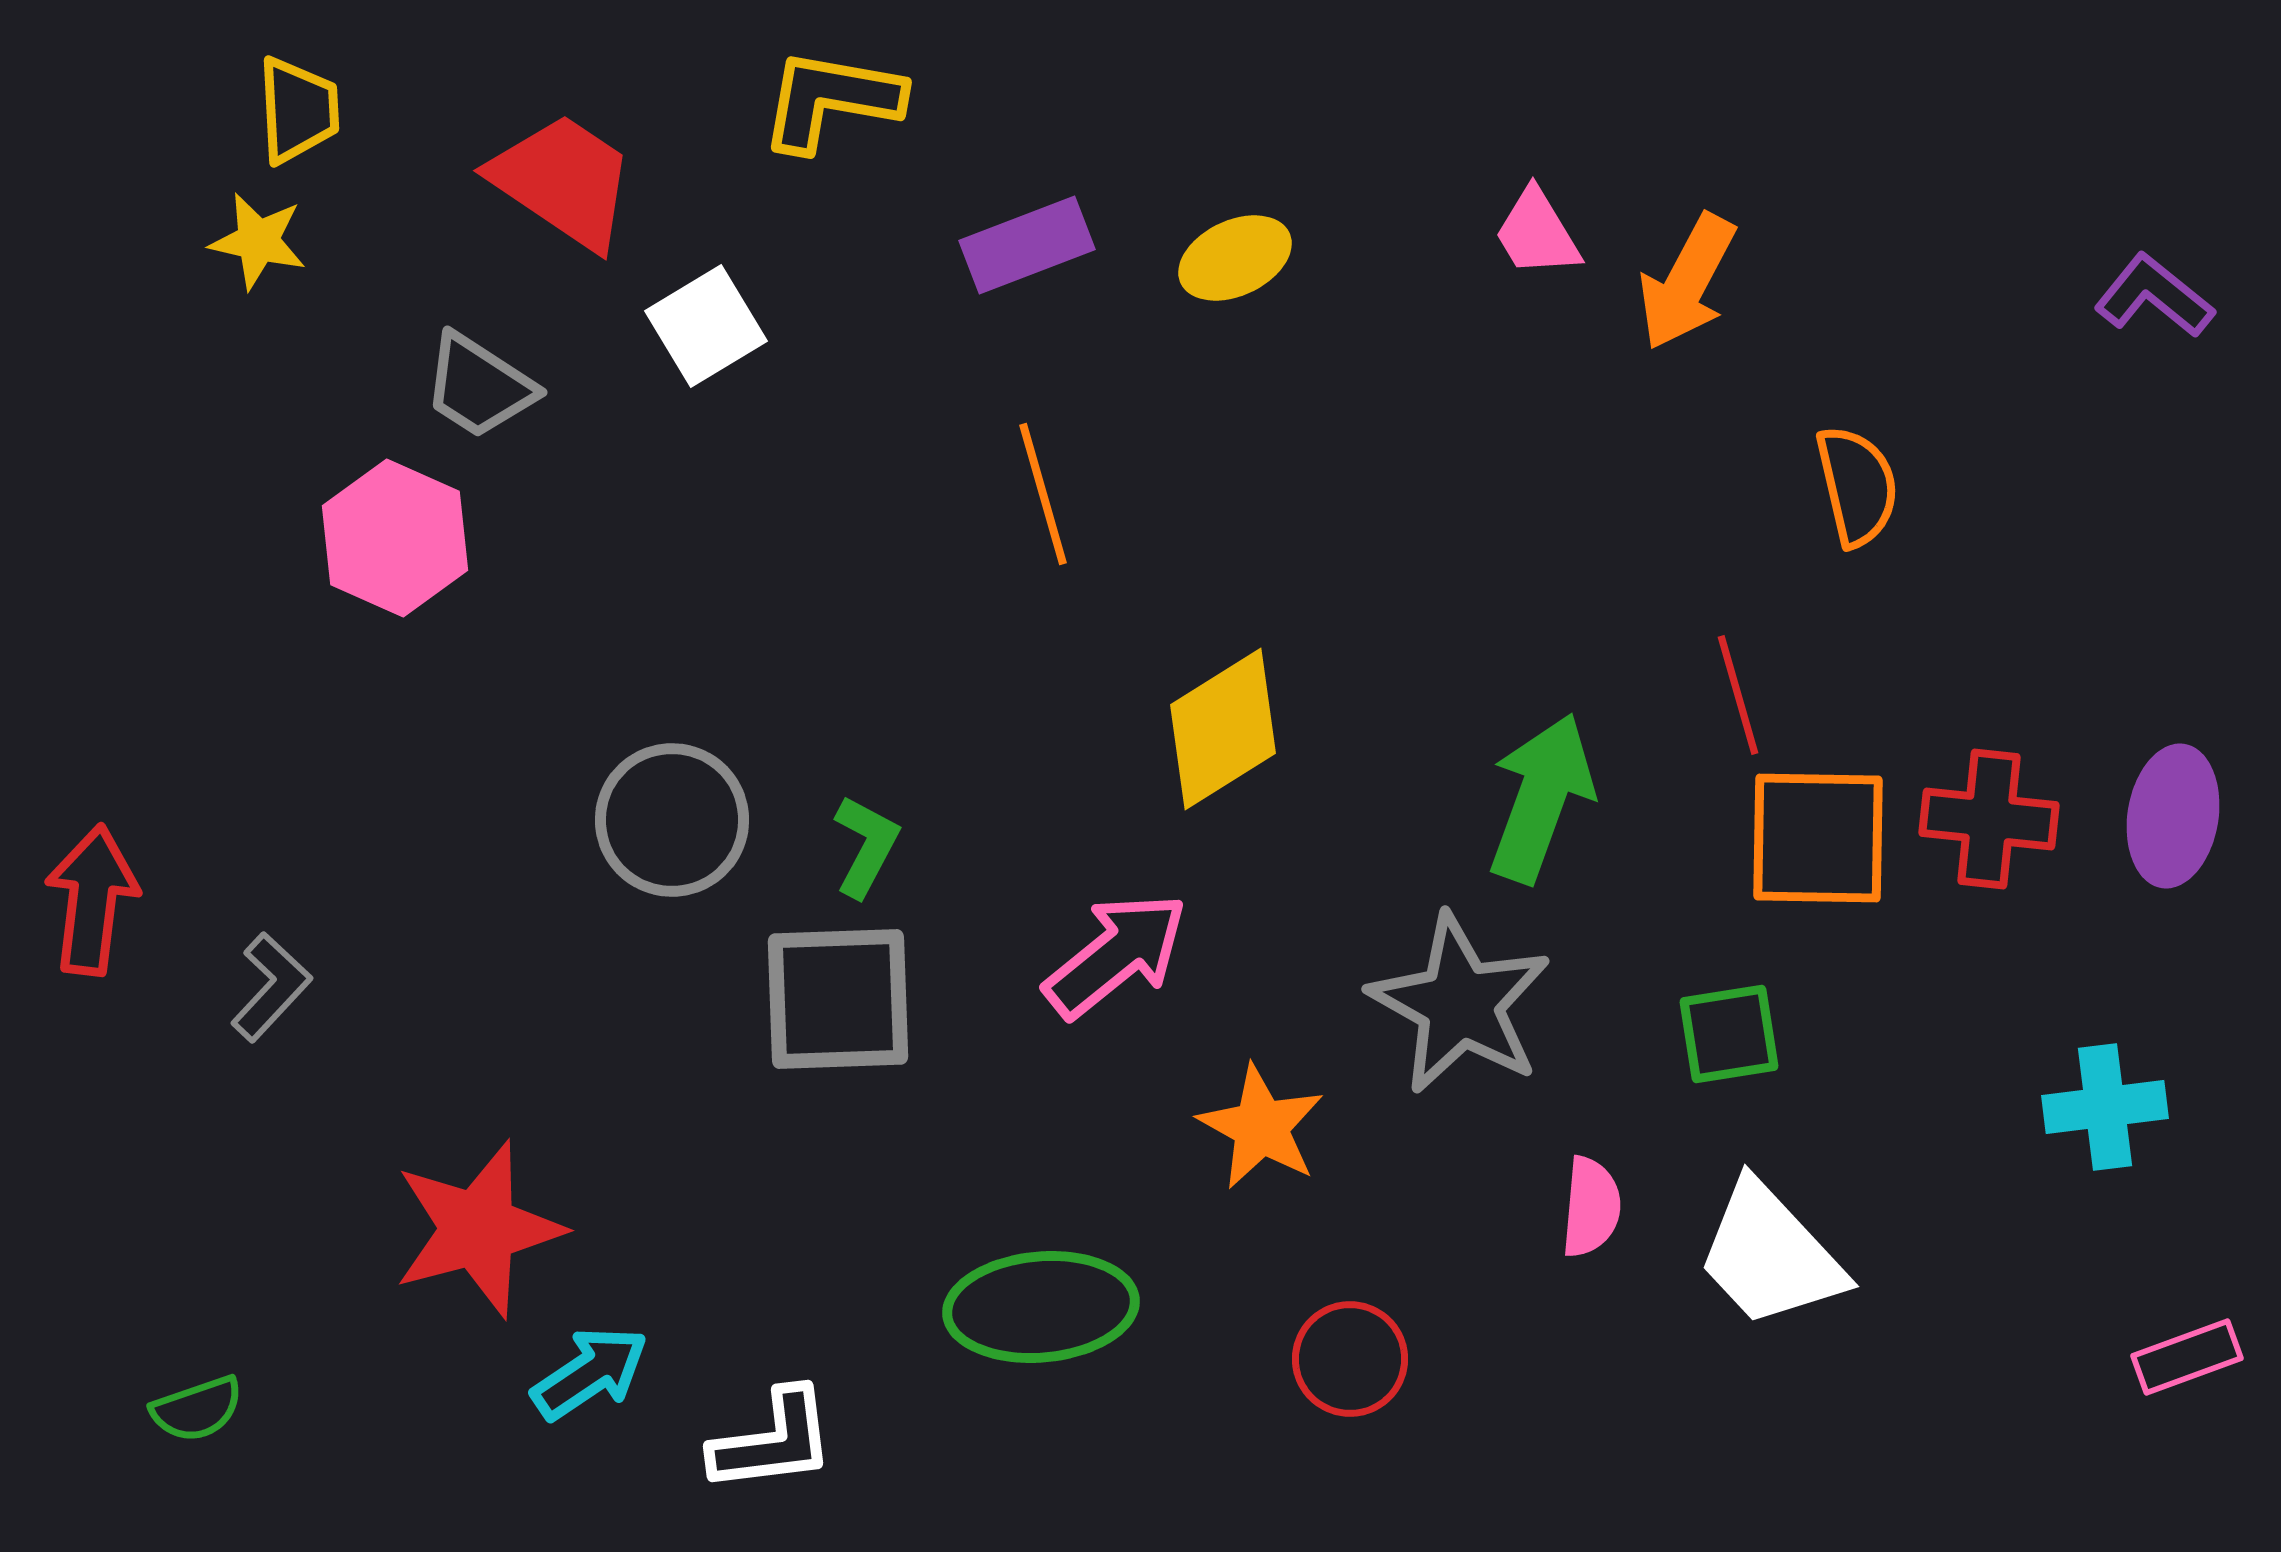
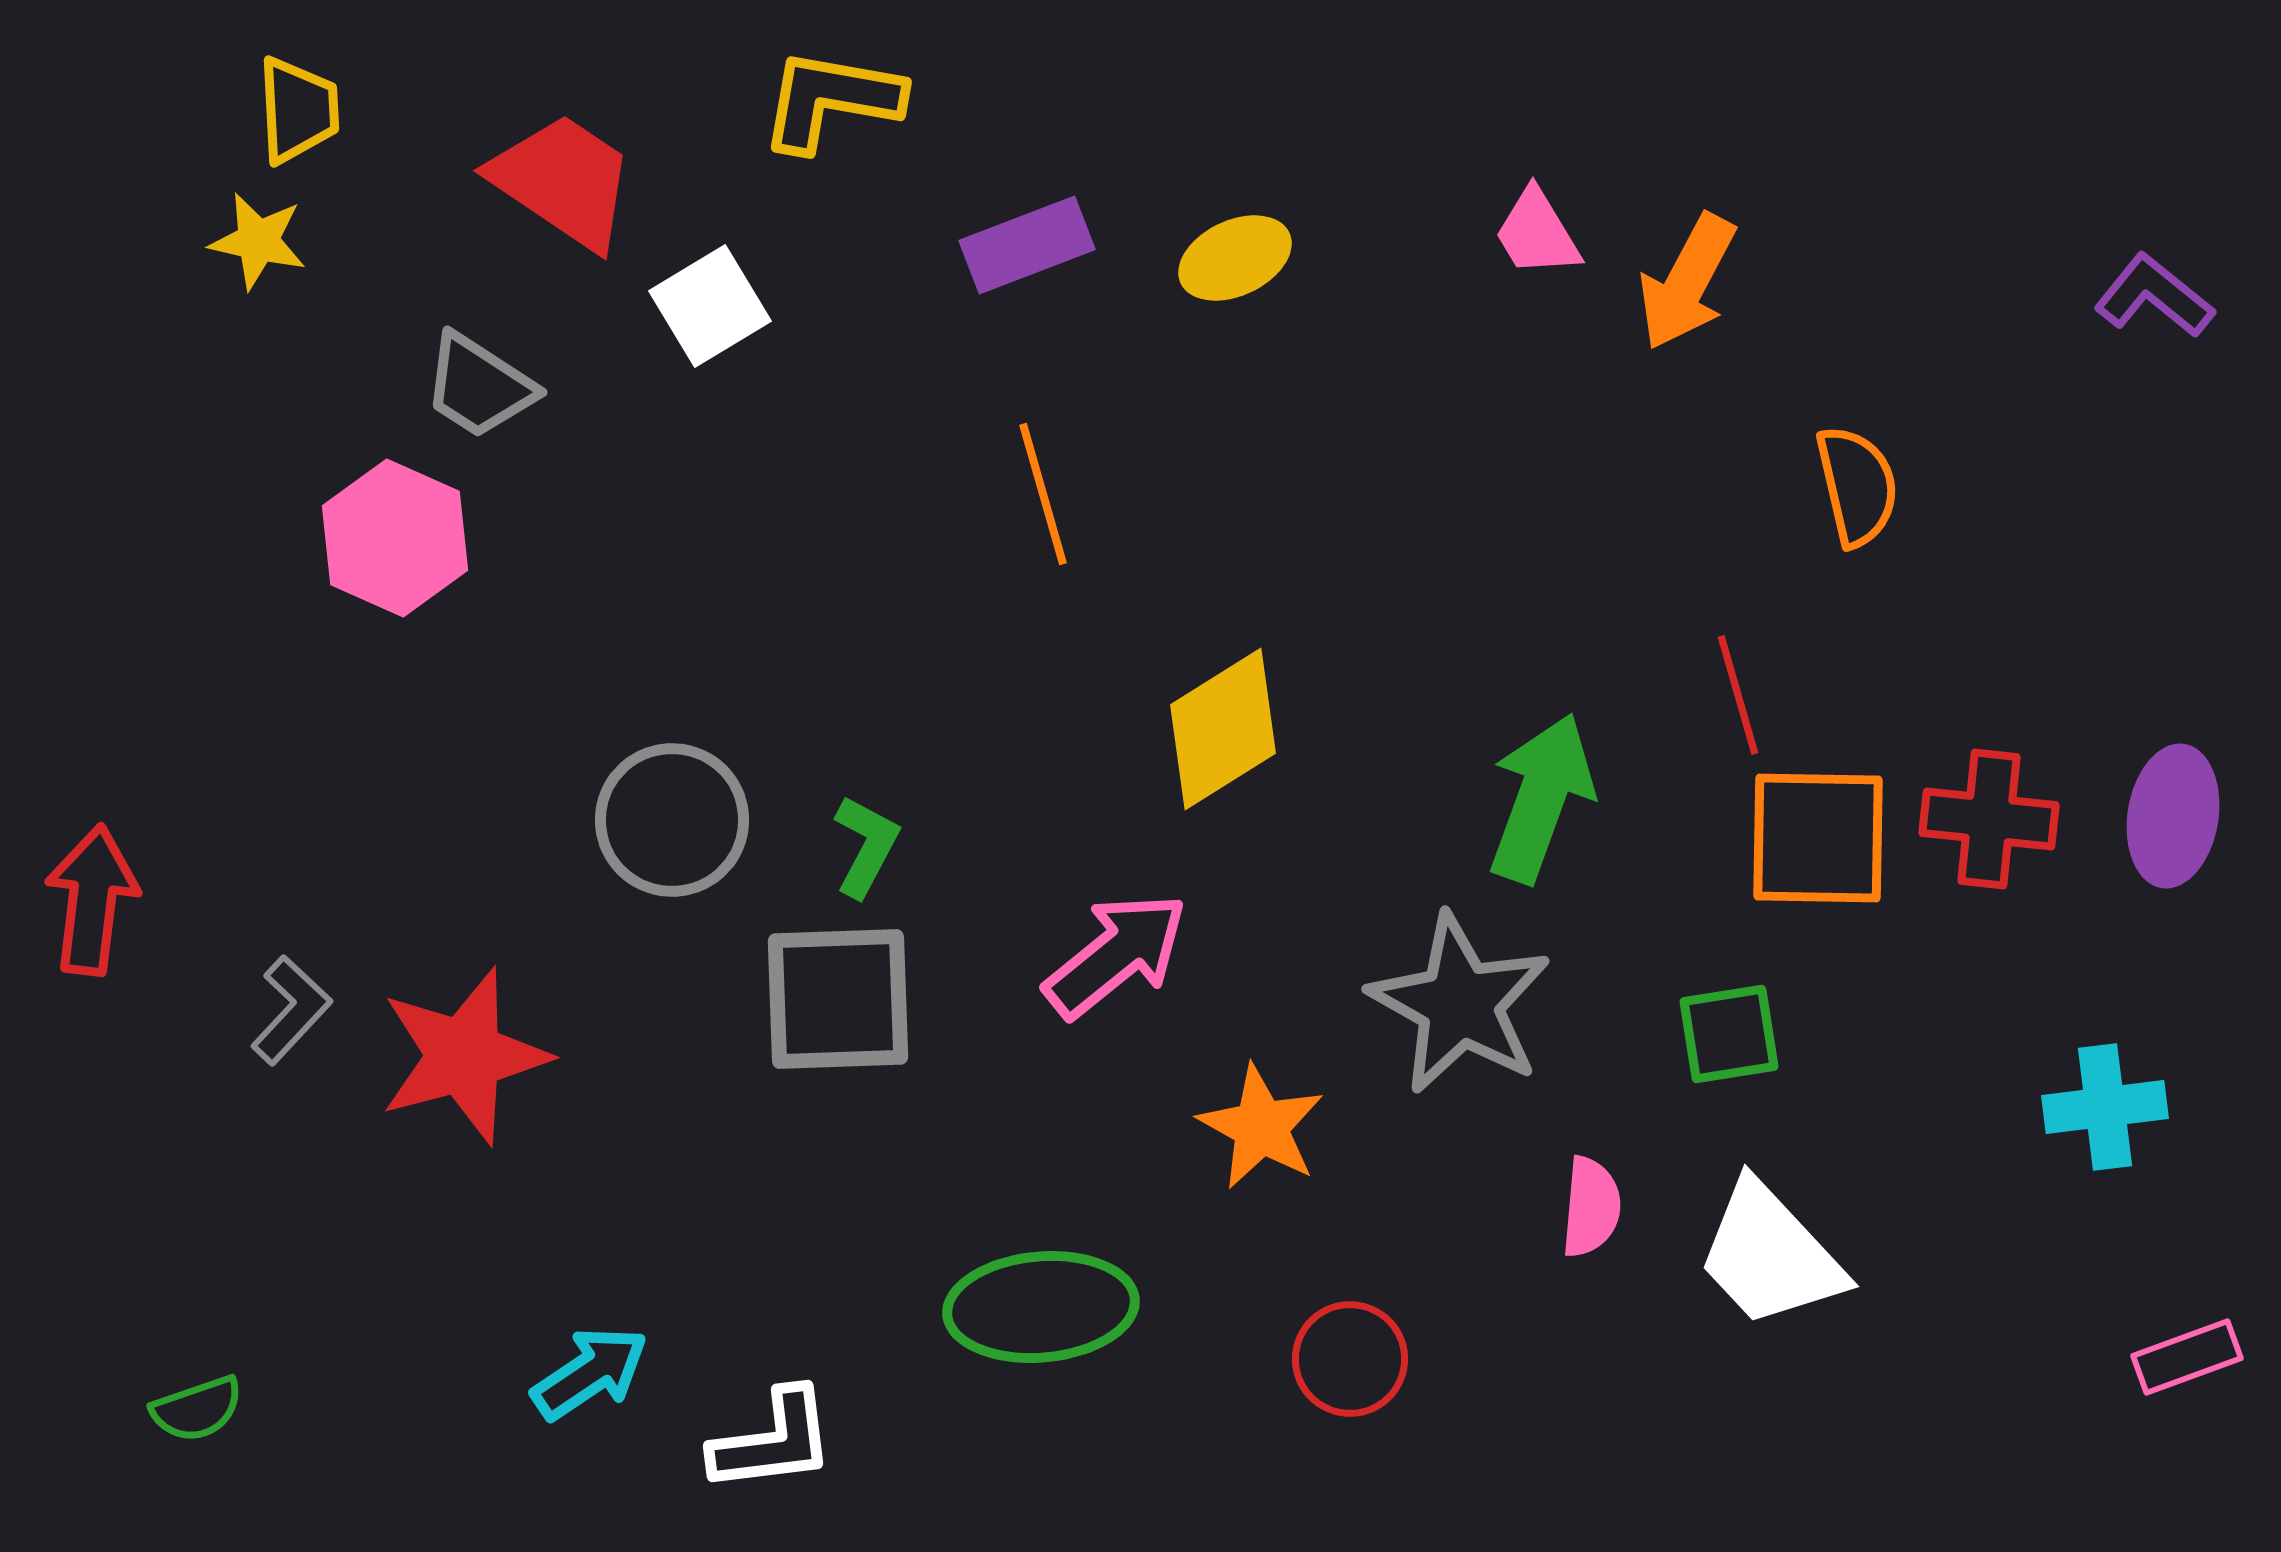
white square: moved 4 px right, 20 px up
gray L-shape: moved 20 px right, 23 px down
red star: moved 14 px left, 173 px up
